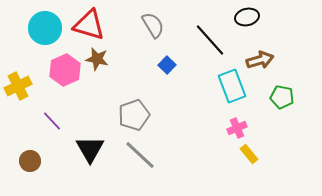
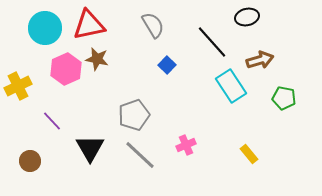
red triangle: rotated 28 degrees counterclockwise
black line: moved 2 px right, 2 px down
pink hexagon: moved 1 px right, 1 px up
cyan rectangle: moved 1 px left; rotated 12 degrees counterclockwise
green pentagon: moved 2 px right, 1 px down
pink cross: moved 51 px left, 17 px down
black triangle: moved 1 px up
